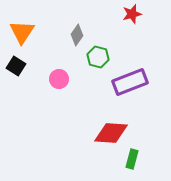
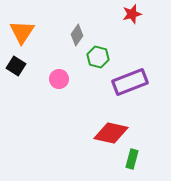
red diamond: rotated 8 degrees clockwise
